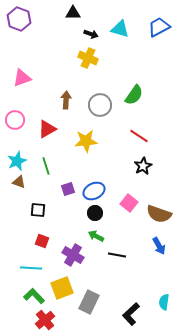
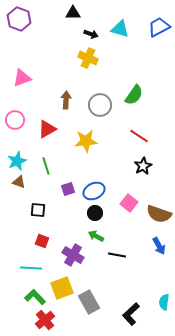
green L-shape: moved 1 px right, 1 px down
gray rectangle: rotated 55 degrees counterclockwise
